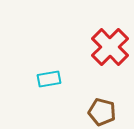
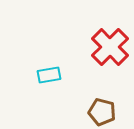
cyan rectangle: moved 4 px up
